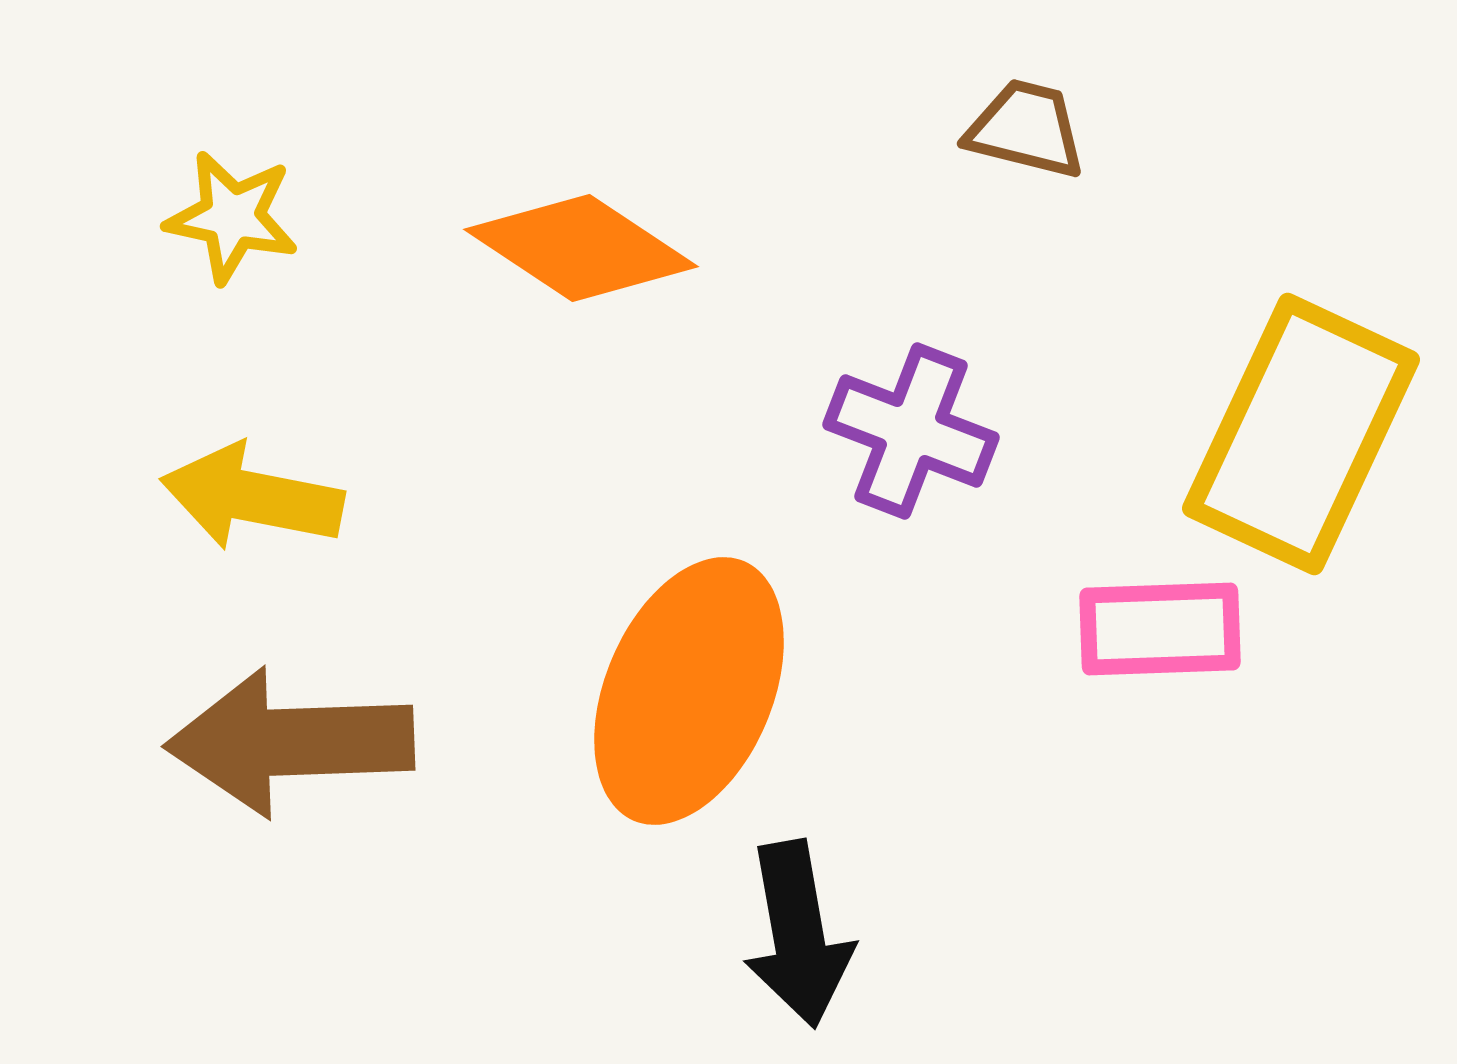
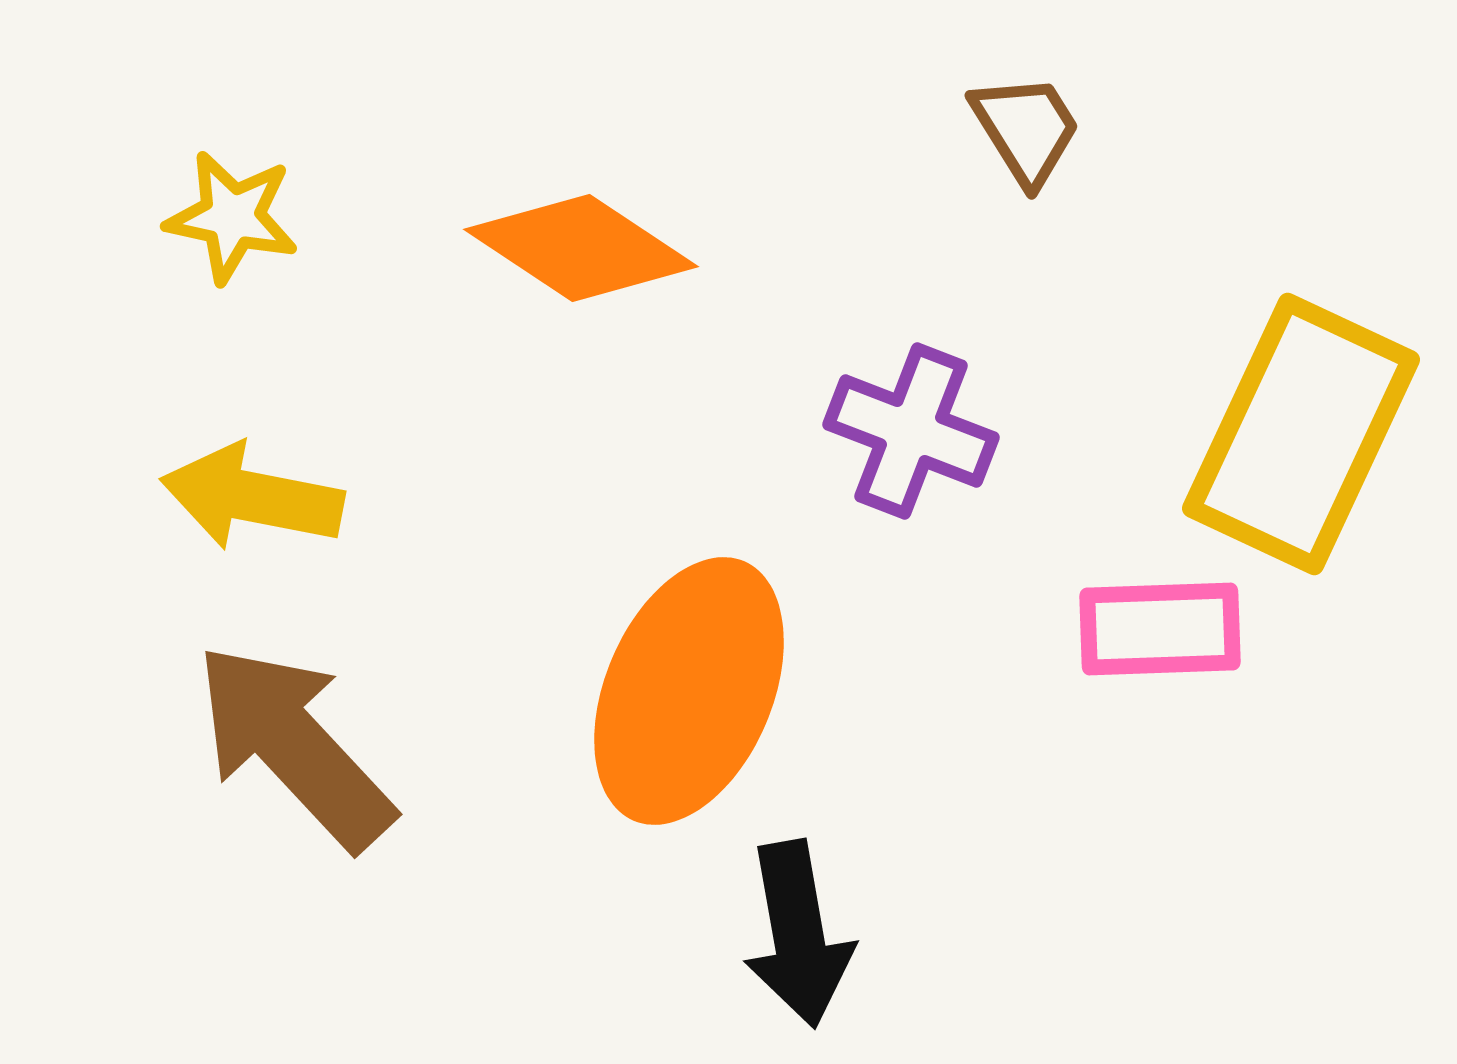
brown trapezoid: rotated 44 degrees clockwise
brown arrow: moved 4 px right, 4 px down; rotated 49 degrees clockwise
